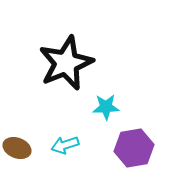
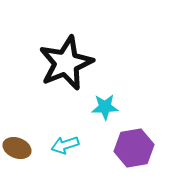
cyan star: moved 1 px left
